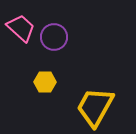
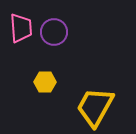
pink trapezoid: rotated 44 degrees clockwise
purple circle: moved 5 px up
